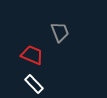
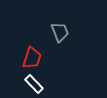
red trapezoid: moved 3 px down; rotated 85 degrees clockwise
